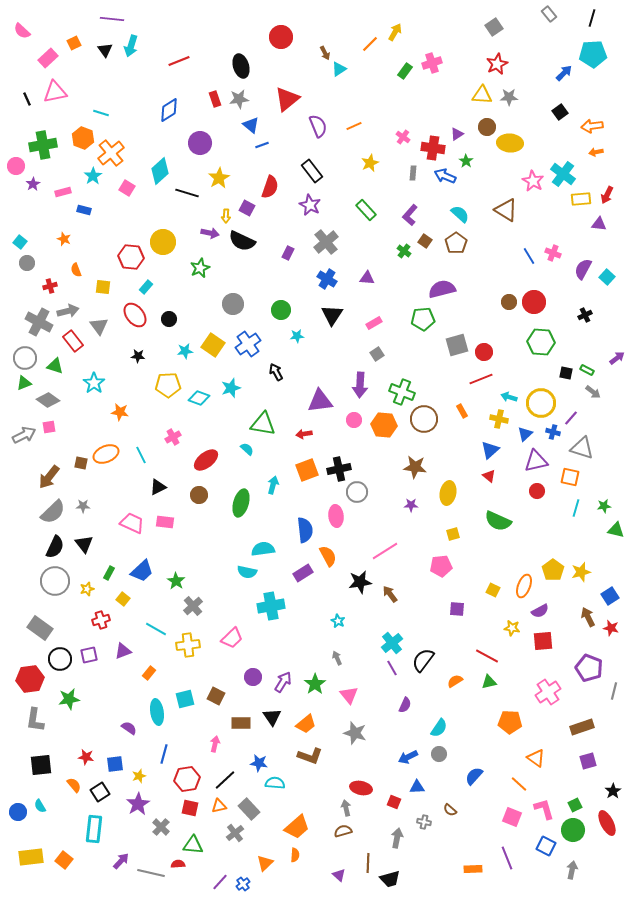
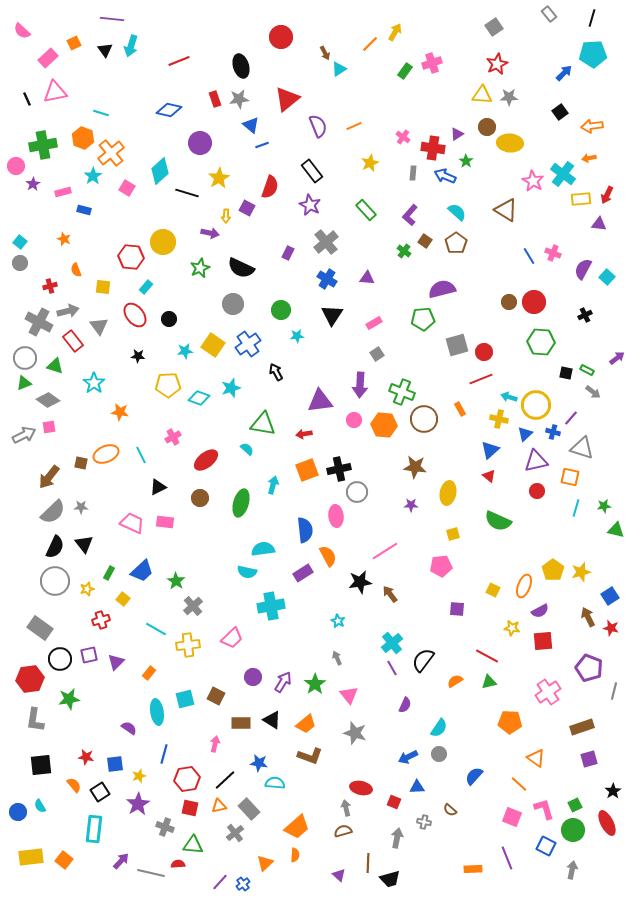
blue diamond at (169, 110): rotated 45 degrees clockwise
orange arrow at (596, 152): moved 7 px left, 6 px down
cyan semicircle at (460, 214): moved 3 px left, 2 px up
black semicircle at (242, 241): moved 1 px left, 27 px down
gray circle at (27, 263): moved 7 px left
yellow circle at (541, 403): moved 5 px left, 2 px down
orange rectangle at (462, 411): moved 2 px left, 2 px up
brown circle at (199, 495): moved 1 px right, 3 px down
gray star at (83, 506): moved 2 px left, 1 px down
purple triangle at (123, 651): moved 7 px left, 11 px down; rotated 24 degrees counterclockwise
black triangle at (272, 717): moved 3 px down; rotated 24 degrees counterclockwise
purple square at (588, 761): moved 1 px right, 2 px up
gray cross at (161, 827): moved 4 px right; rotated 24 degrees counterclockwise
